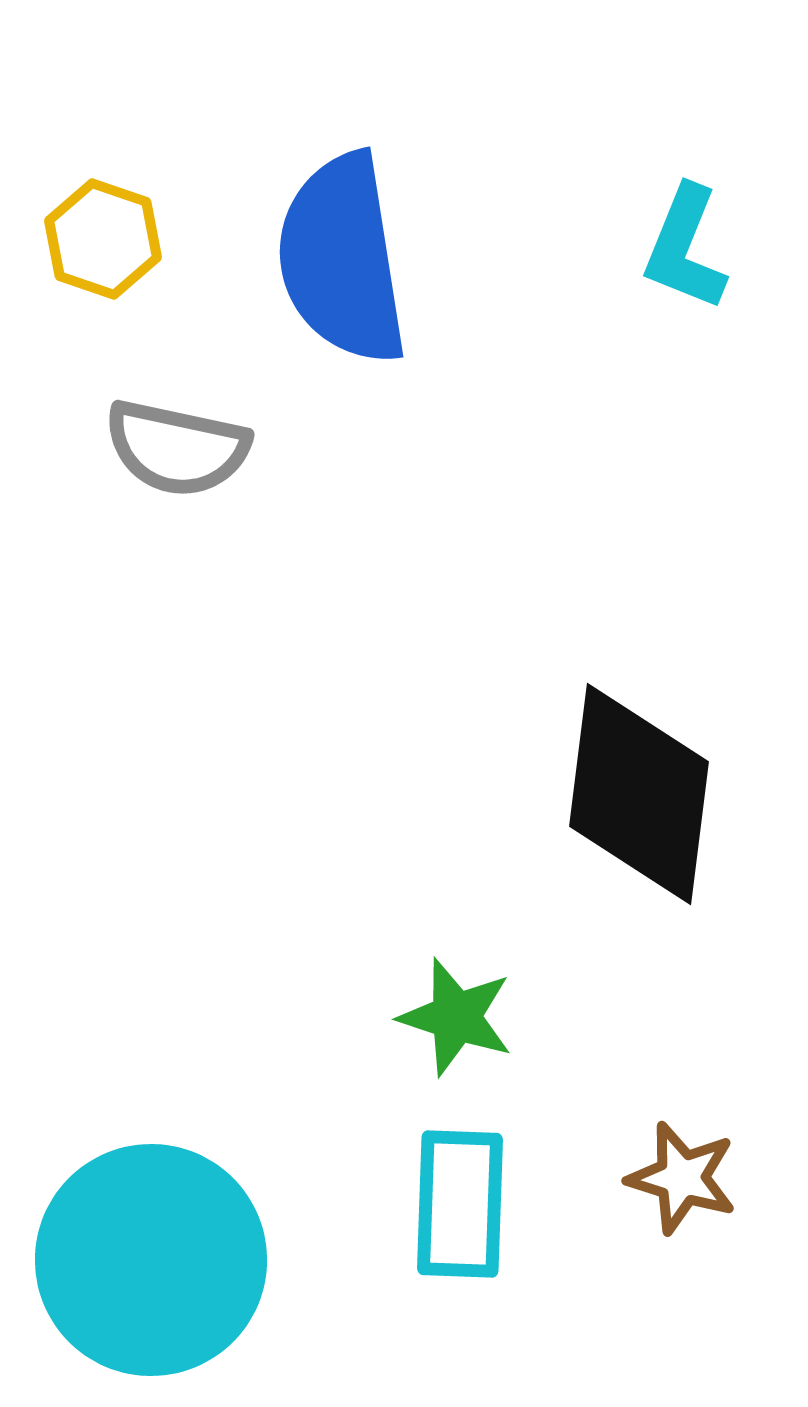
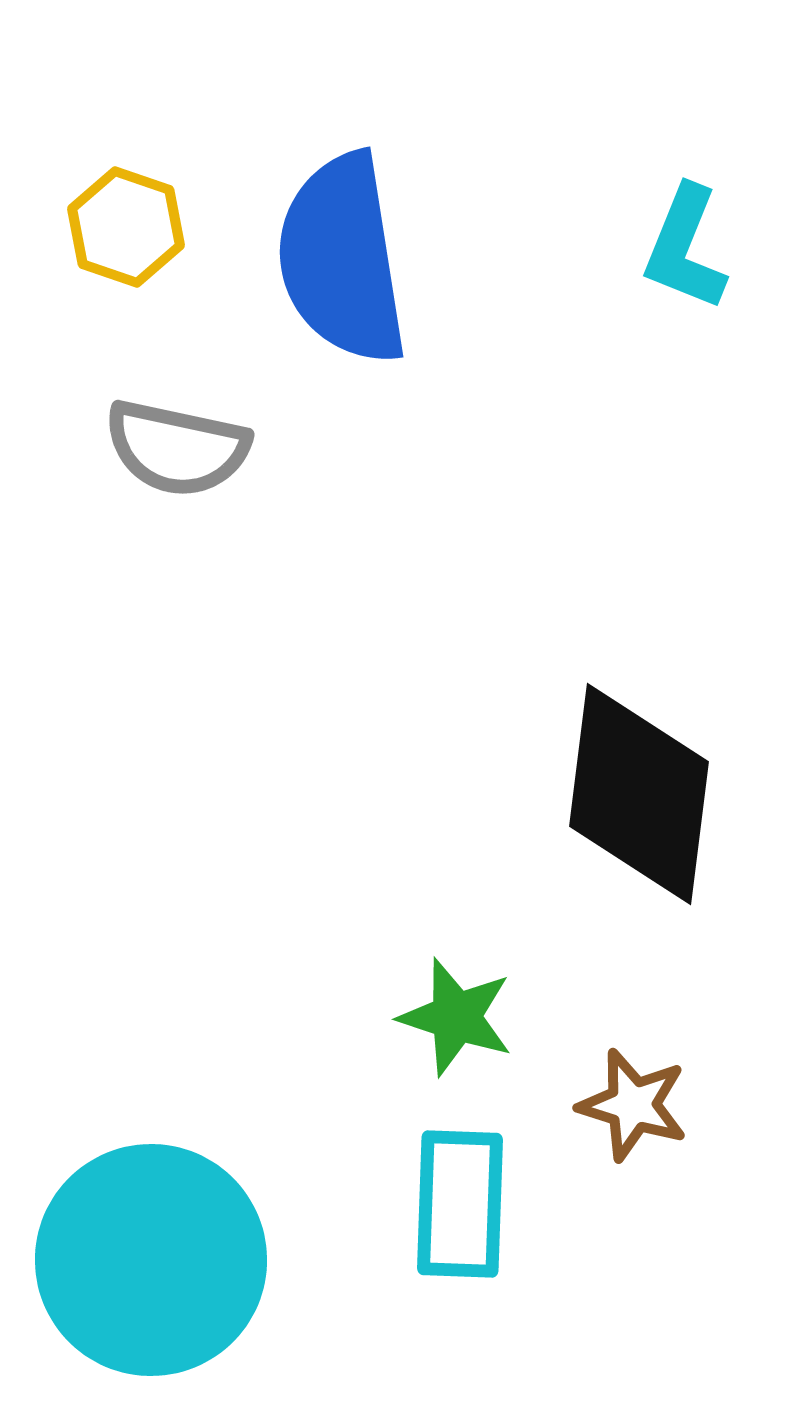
yellow hexagon: moved 23 px right, 12 px up
brown star: moved 49 px left, 73 px up
